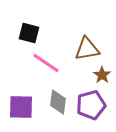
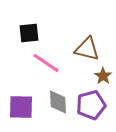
black square: rotated 20 degrees counterclockwise
brown triangle: rotated 24 degrees clockwise
brown star: moved 1 px right, 1 px down
gray diamond: rotated 10 degrees counterclockwise
